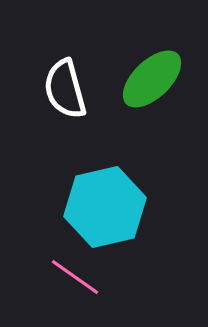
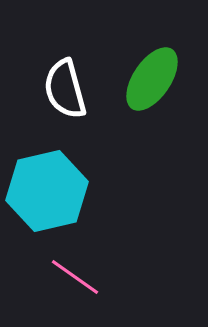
green ellipse: rotated 12 degrees counterclockwise
cyan hexagon: moved 58 px left, 16 px up
